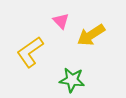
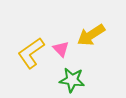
pink triangle: moved 28 px down
yellow L-shape: moved 1 px right, 1 px down
